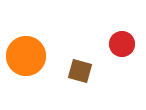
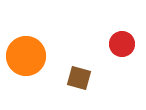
brown square: moved 1 px left, 7 px down
